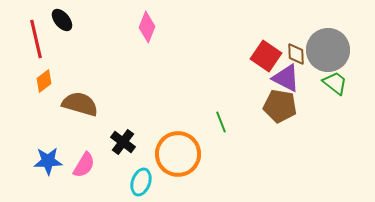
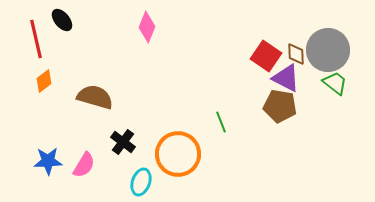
brown semicircle: moved 15 px right, 7 px up
